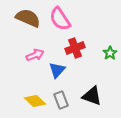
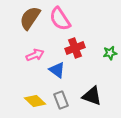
brown semicircle: moved 2 px right; rotated 80 degrees counterclockwise
green star: rotated 24 degrees clockwise
blue triangle: rotated 36 degrees counterclockwise
